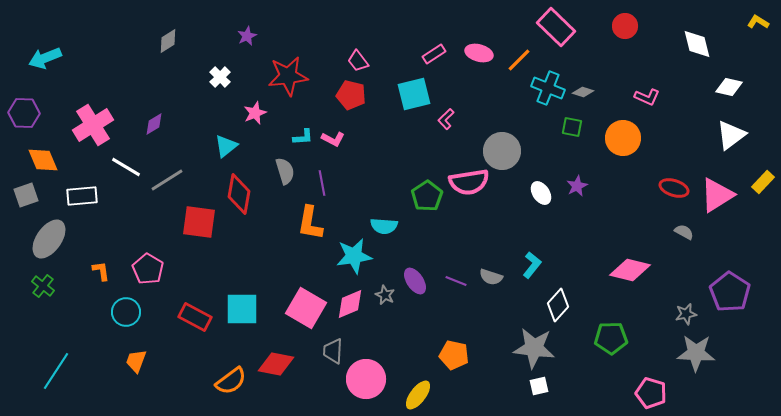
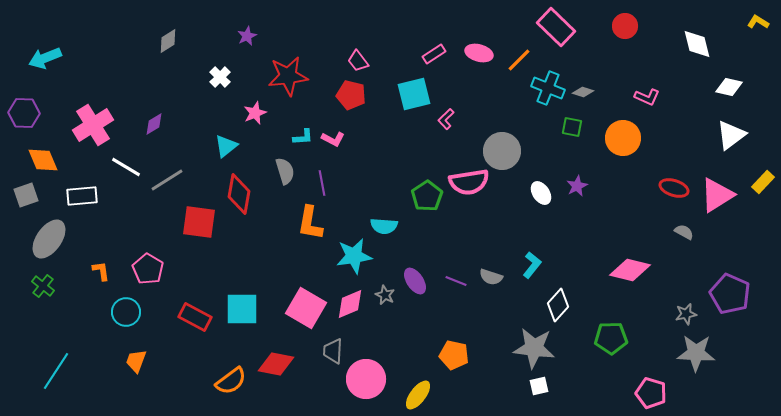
purple pentagon at (730, 292): moved 2 px down; rotated 9 degrees counterclockwise
